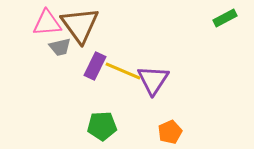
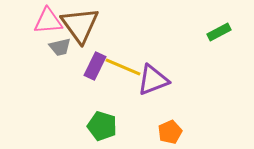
green rectangle: moved 6 px left, 14 px down
pink triangle: moved 1 px right, 2 px up
yellow line: moved 4 px up
purple triangle: rotated 36 degrees clockwise
green pentagon: rotated 20 degrees clockwise
